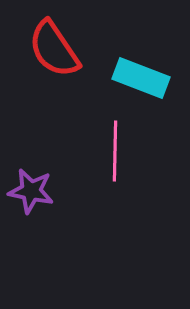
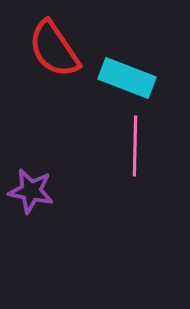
cyan rectangle: moved 14 px left
pink line: moved 20 px right, 5 px up
